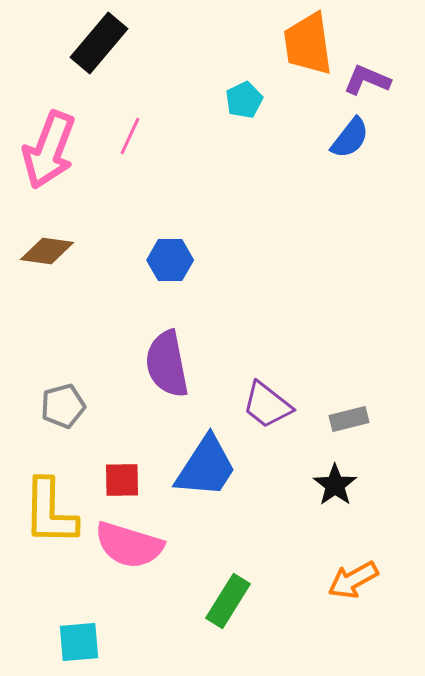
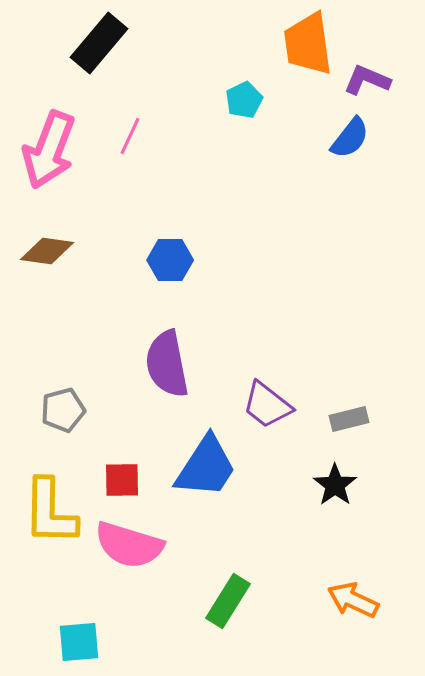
gray pentagon: moved 4 px down
orange arrow: moved 20 px down; rotated 54 degrees clockwise
